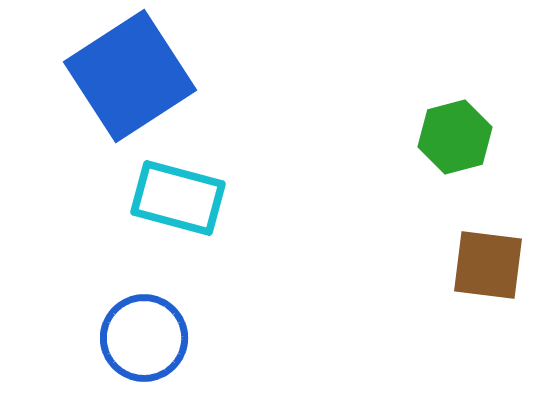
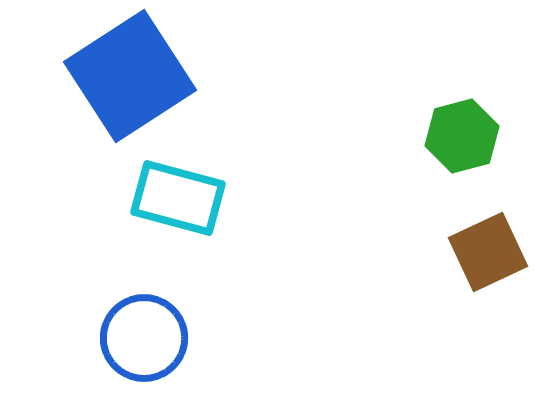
green hexagon: moved 7 px right, 1 px up
brown square: moved 13 px up; rotated 32 degrees counterclockwise
